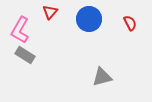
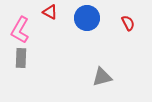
red triangle: rotated 42 degrees counterclockwise
blue circle: moved 2 px left, 1 px up
red semicircle: moved 2 px left
gray rectangle: moved 4 px left, 3 px down; rotated 60 degrees clockwise
